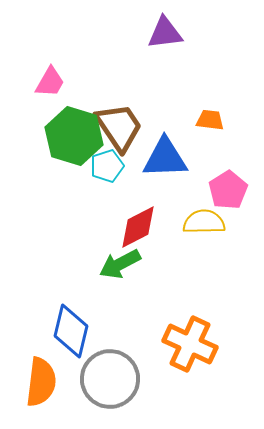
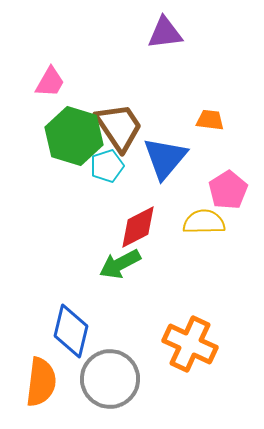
blue triangle: rotated 48 degrees counterclockwise
